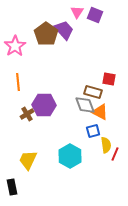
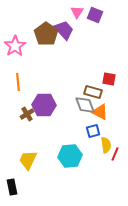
cyan hexagon: rotated 25 degrees clockwise
